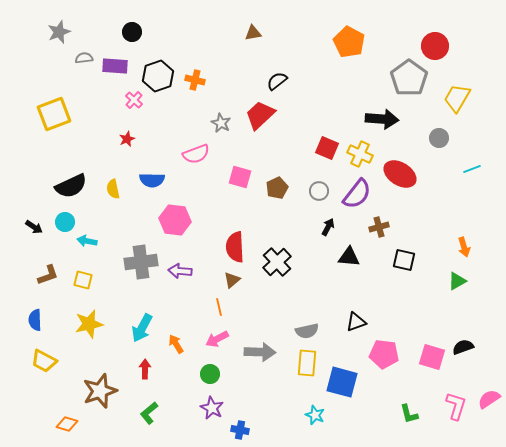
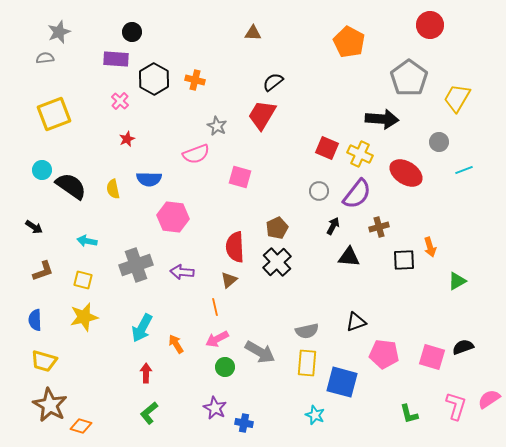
brown triangle at (253, 33): rotated 12 degrees clockwise
red circle at (435, 46): moved 5 px left, 21 px up
gray semicircle at (84, 58): moved 39 px left
purple rectangle at (115, 66): moved 1 px right, 7 px up
black hexagon at (158, 76): moved 4 px left, 3 px down; rotated 12 degrees counterclockwise
black semicircle at (277, 81): moved 4 px left, 1 px down
pink cross at (134, 100): moved 14 px left, 1 px down
red trapezoid at (260, 115): moved 2 px right; rotated 16 degrees counterclockwise
gray star at (221, 123): moved 4 px left, 3 px down
gray circle at (439, 138): moved 4 px down
cyan line at (472, 169): moved 8 px left, 1 px down
red ellipse at (400, 174): moved 6 px right, 1 px up
blue semicircle at (152, 180): moved 3 px left, 1 px up
black semicircle at (71, 186): rotated 120 degrees counterclockwise
brown pentagon at (277, 188): moved 40 px down
pink hexagon at (175, 220): moved 2 px left, 3 px up
cyan circle at (65, 222): moved 23 px left, 52 px up
black arrow at (328, 227): moved 5 px right, 1 px up
orange arrow at (464, 247): moved 34 px left
black square at (404, 260): rotated 15 degrees counterclockwise
gray cross at (141, 262): moved 5 px left, 3 px down; rotated 12 degrees counterclockwise
purple arrow at (180, 271): moved 2 px right, 1 px down
brown L-shape at (48, 275): moved 5 px left, 4 px up
brown triangle at (232, 280): moved 3 px left
orange line at (219, 307): moved 4 px left
yellow star at (89, 324): moved 5 px left, 7 px up
gray arrow at (260, 352): rotated 28 degrees clockwise
yellow trapezoid at (44, 361): rotated 12 degrees counterclockwise
red arrow at (145, 369): moved 1 px right, 4 px down
green circle at (210, 374): moved 15 px right, 7 px up
brown star at (100, 391): moved 50 px left, 14 px down; rotated 24 degrees counterclockwise
purple star at (212, 408): moved 3 px right
orange diamond at (67, 424): moved 14 px right, 2 px down
blue cross at (240, 430): moved 4 px right, 7 px up
